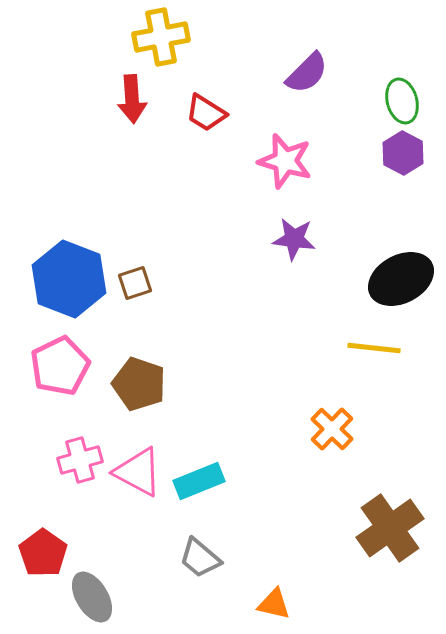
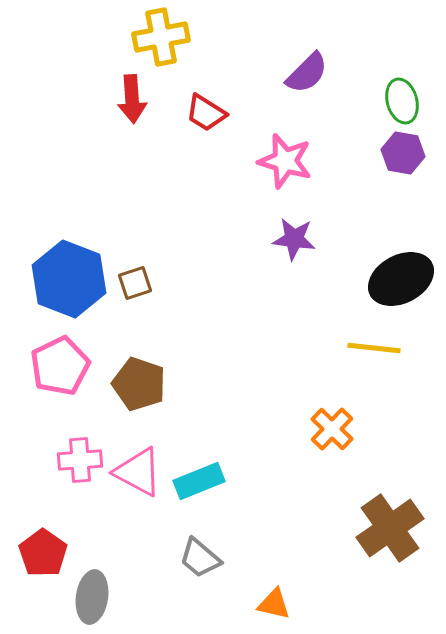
purple hexagon: rotated 18 degrees counterclockwise
pink cross: rotated 12 degrees clockwise
gray ellipse: rotated 39 degrees clockwise
